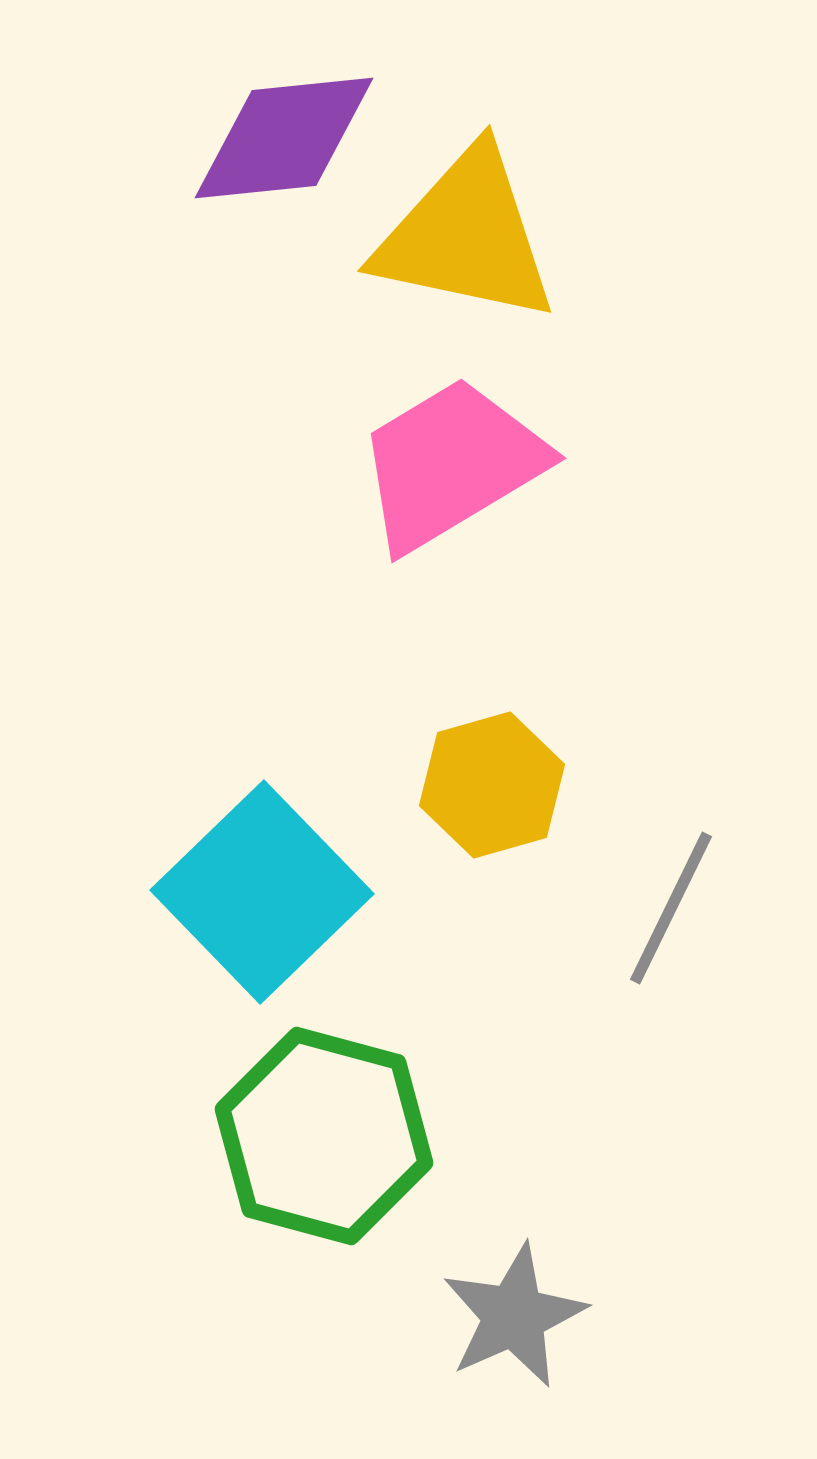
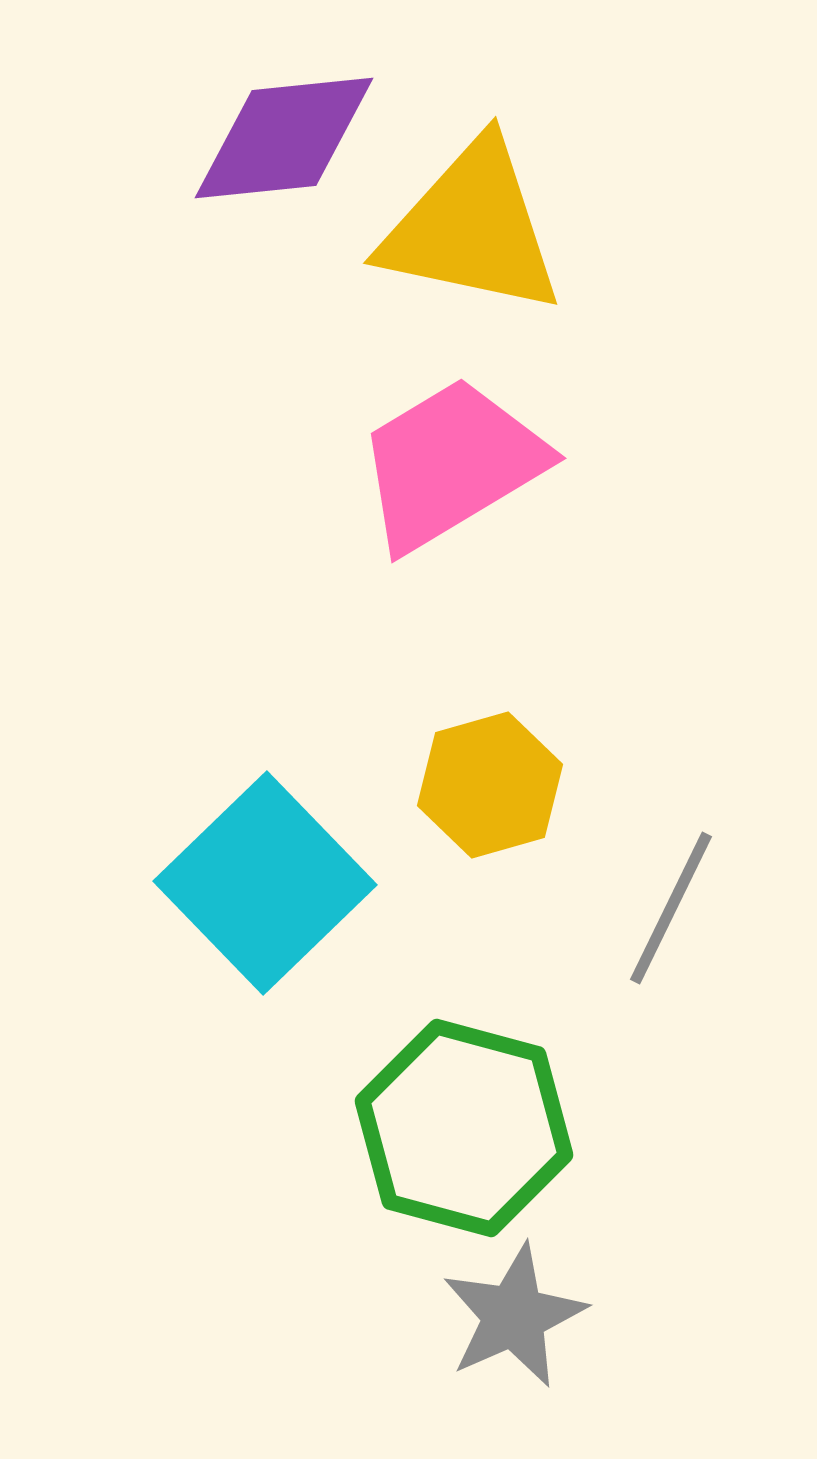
yellow triangle: moved 6 px right, 8 px up
yellow hexagon: moved 2 px left
cyan square: moved 3 px right, 9 px up
green hexagon: moved 140 px right, 8 px up
